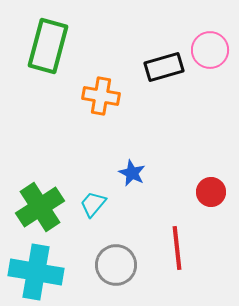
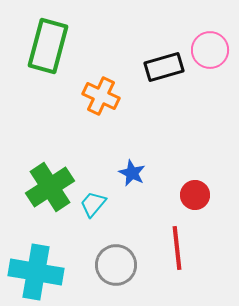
orange cross: rotated 15 degrees clockwise
red circle: moved 16 px left, 3 px down
green cross: moved 10 px right, 20 px up
